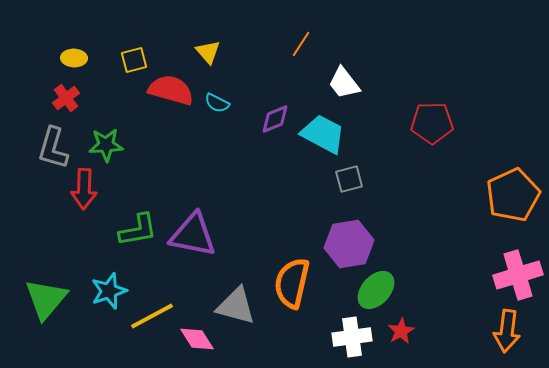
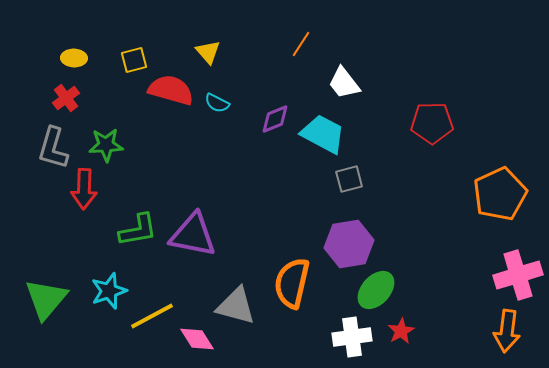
orange pentagon: moved 13 px left, 1 px up
